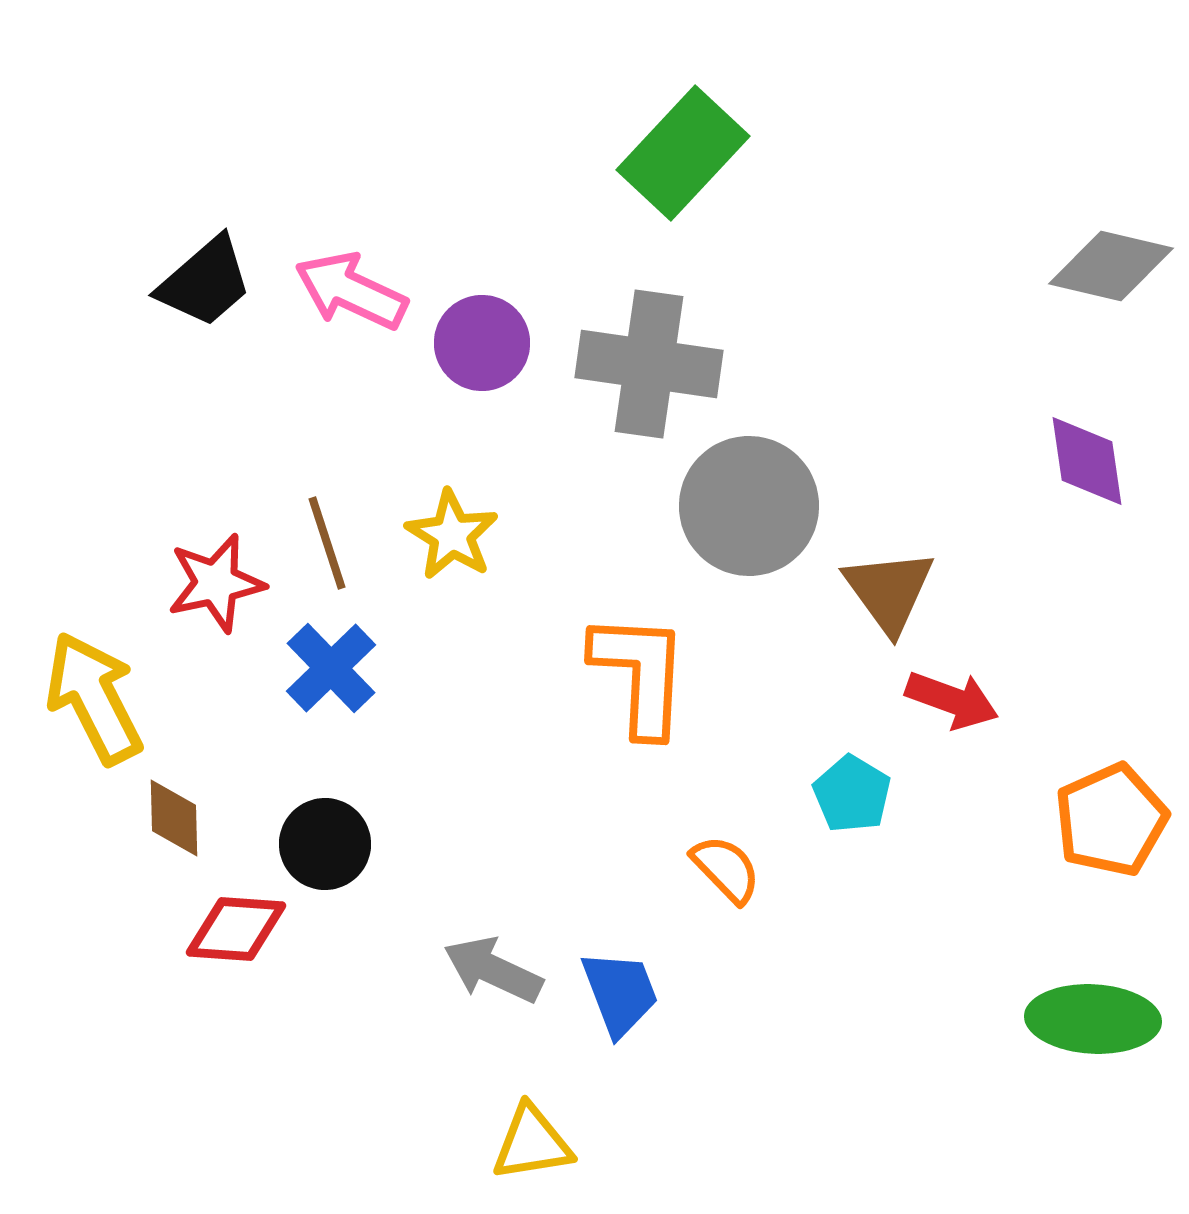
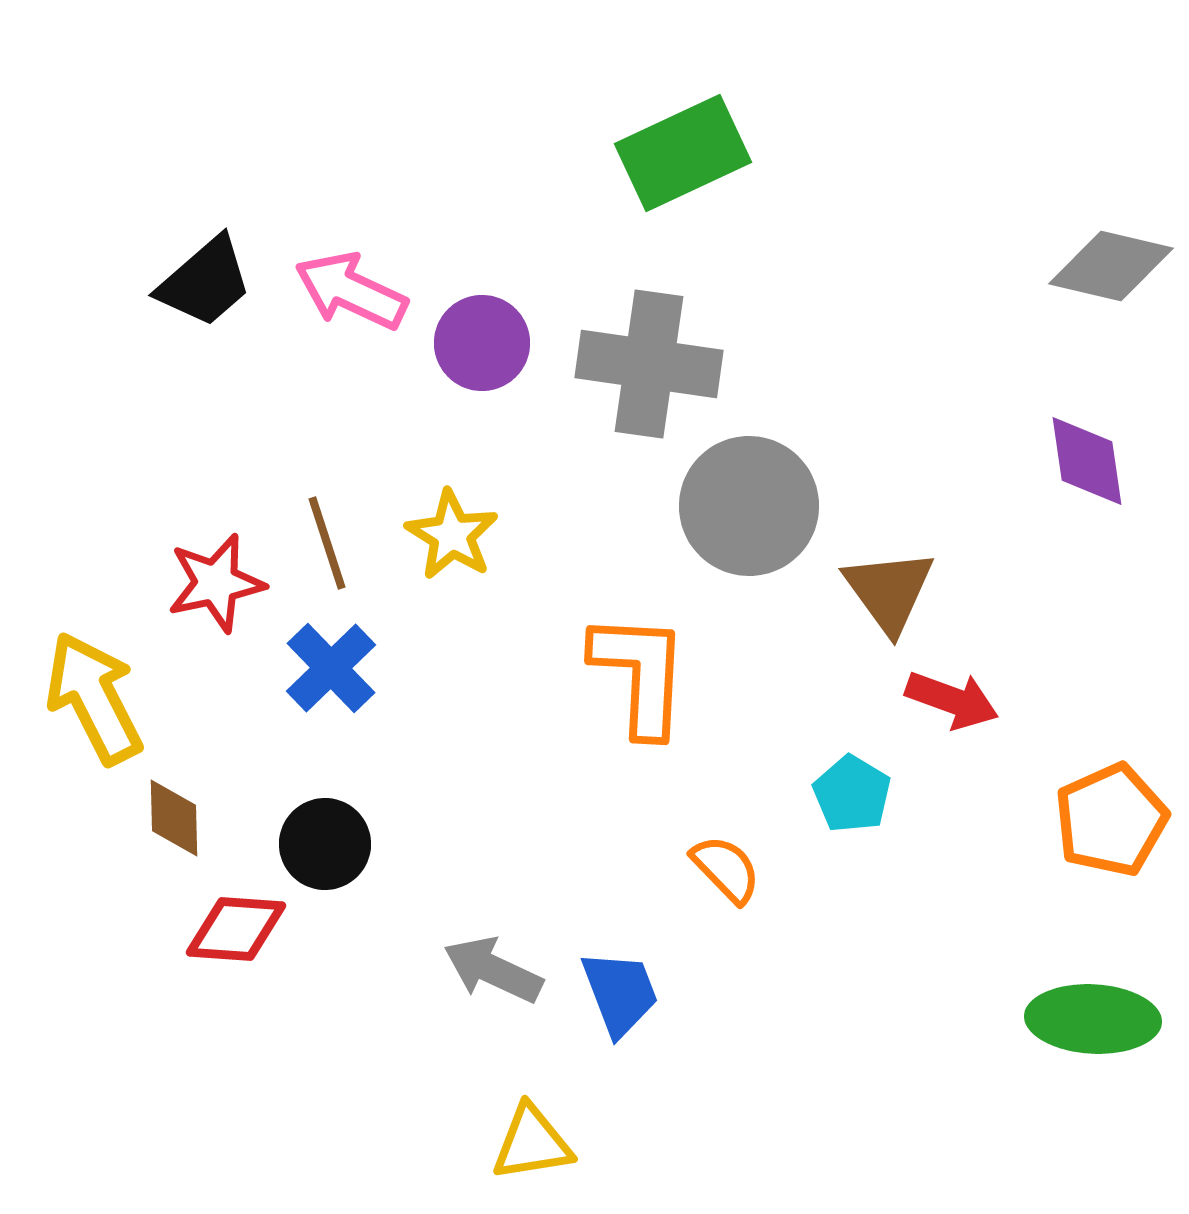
green rectangle: rotated 22 degrees clockwise
